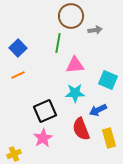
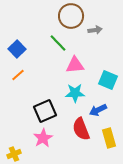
green line: rotated 54 degrees counterclockwise
blue square: moved 1 px left, 1 px down
orange line: rotated 16 degrees counterclockwise
